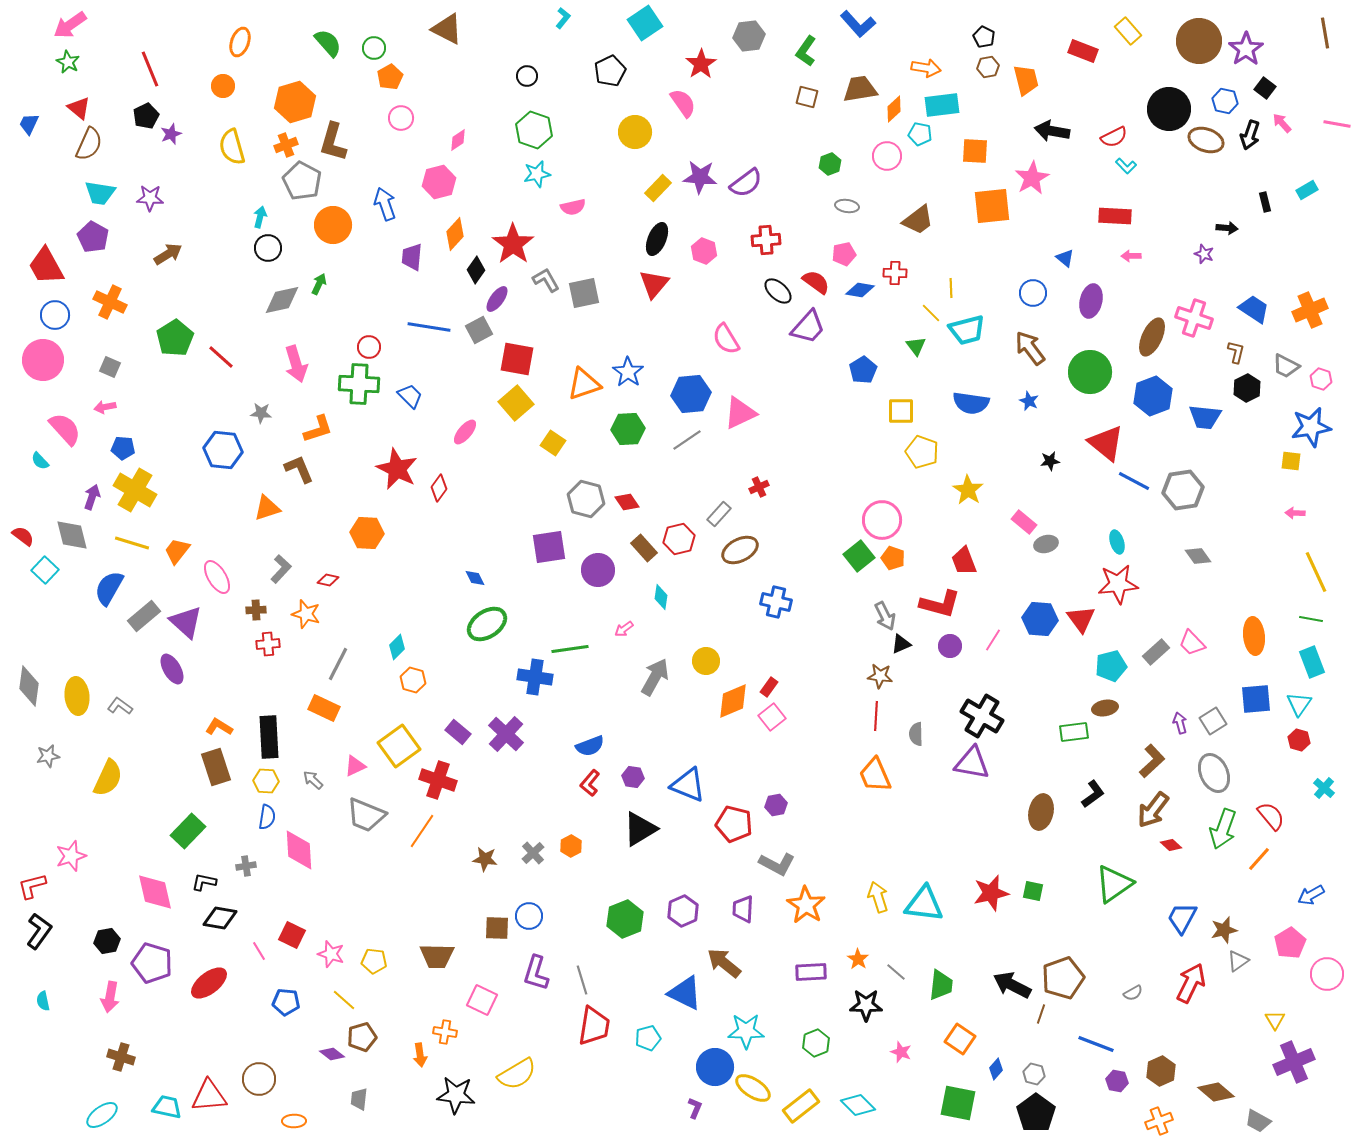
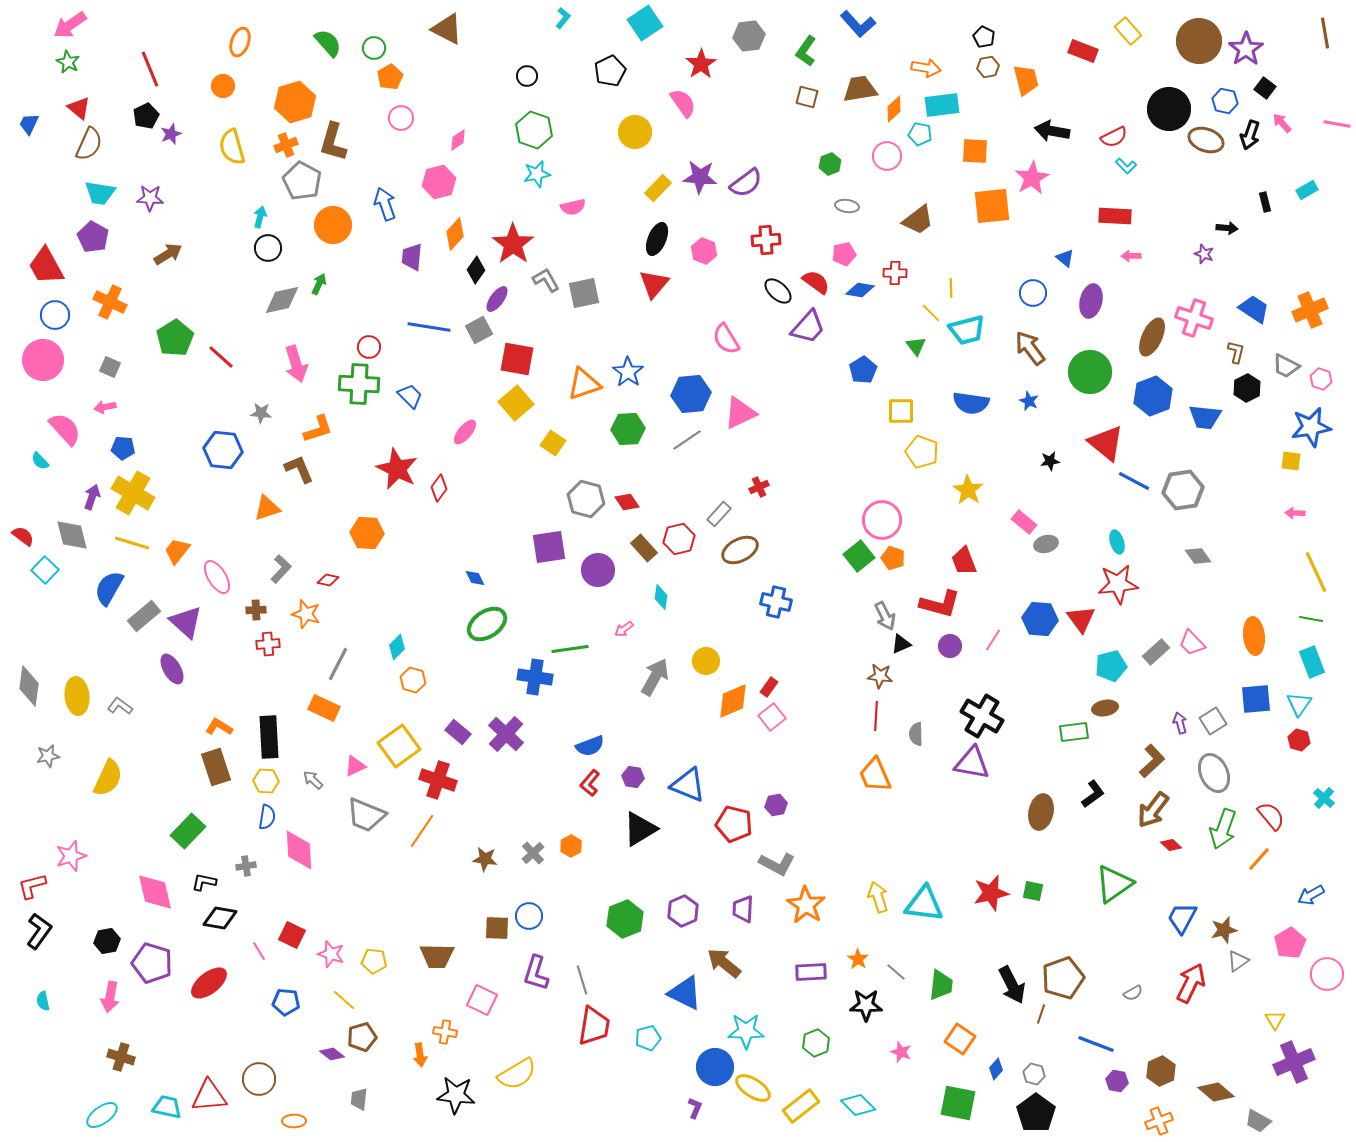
yellow cross at (135, 490): moved 2 px left, 3 px down
cyan cross at (1324, 788): moved 10 px down
black arrow at (1012, 985): rotated 144 degrees counterclockwise
